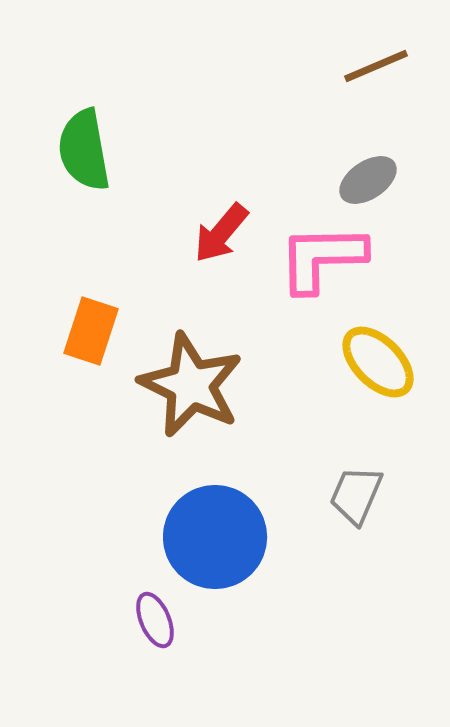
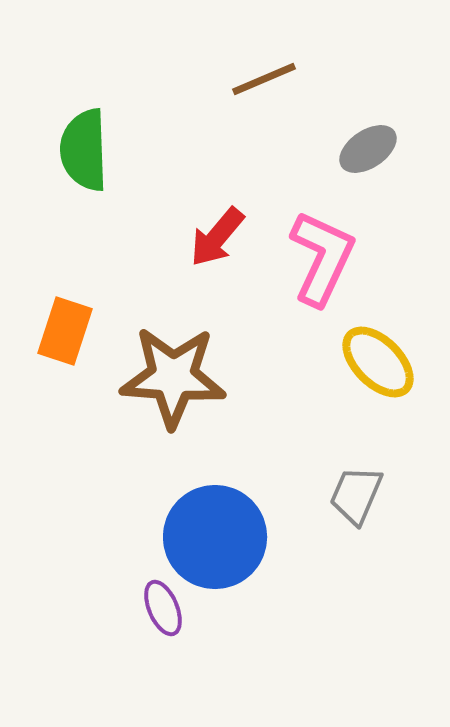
brown line: moved 112 px left, 13 px down
green semicircle: rotated 8 degrees clockwise
gray ellipse: moved 31 px up
red arrow: moved 4 px left, 4 px down
pink L-shape: rotated 116 degrees clockwise
orange rectangle: moved 26 px left
brown star: moved 18 px left, 8 px up; rotated 22 degrees counterclockwise
purple ellipse: moved 8 px right, 12 px up
